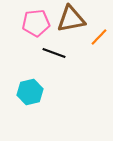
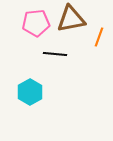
orange line: rotated 24 degrees counterclockwise
black line: moved 1 px right, 1 px down; rotated 15 degrees counterclockwise
cyan hexagon: rotated 15 degrees counterclockwise
